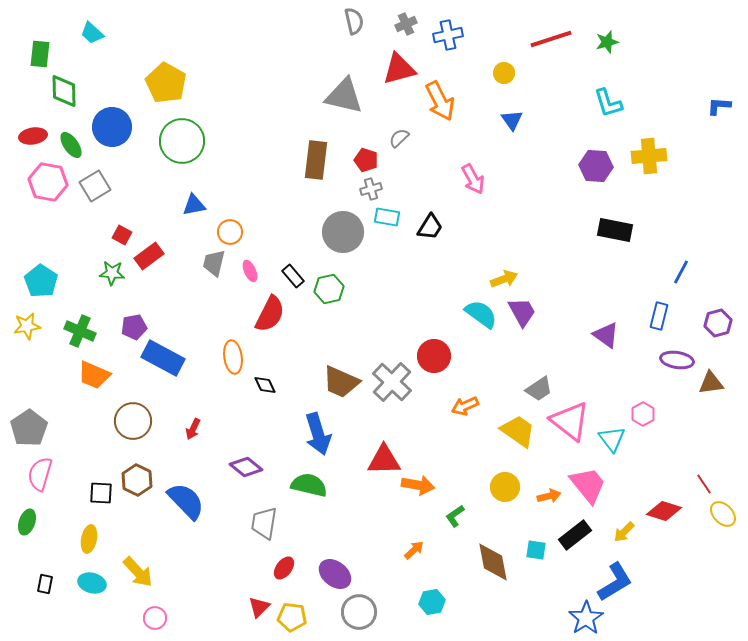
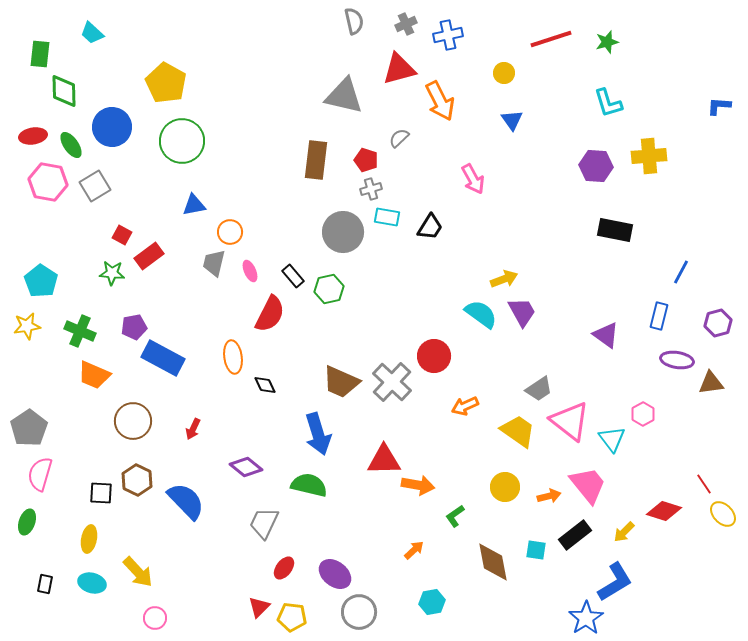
gray trapezoid at (264, 523): rotated 16 degrees clockwise
